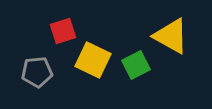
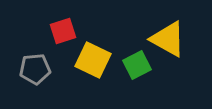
yellow triangle: moved 3 px left, 3 px down
green square: moved 1 px right
gray pentagon: moved 2 px left, 3 px up
